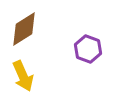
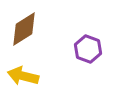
yellow arrow: rotated 128 degrees clockwise
